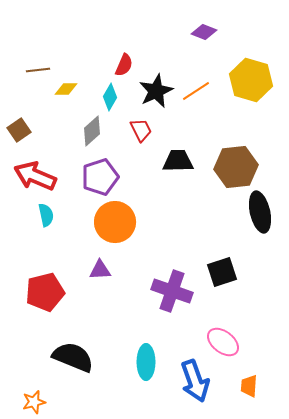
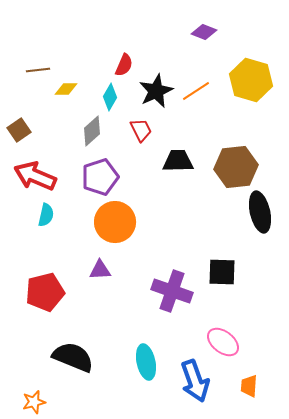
cyan semicircle: rotated 25 degrees clockwise
black square: rotated 20 degrees clockwise
cyan ellipse: rotated 12 degrees counterclockwise
